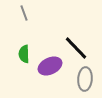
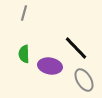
gray line: rotated 35 degrees clockwise
purple ellipse: rotated 35 degrees clockwise
gray ellipse: moved 1 px left, 1 px down; rotated 35 degrees counterclockwise
